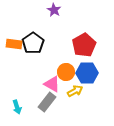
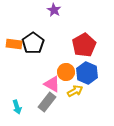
blue hexagon: rotated 25 degrees clockwise
